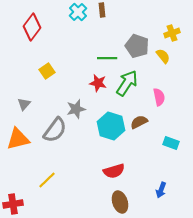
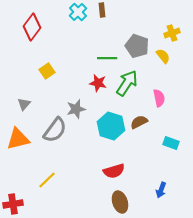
pink semicircle: moved 1 px down
